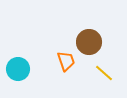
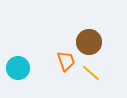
cyan circle: moved 1 px up
yellow line: moved 13 px left
